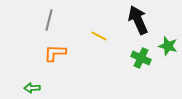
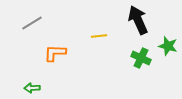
gray line: moved 17 px left, 3 px down; rotated 45 degrees clockwise
yellow line: rotated 35 degrees counterclockwise
